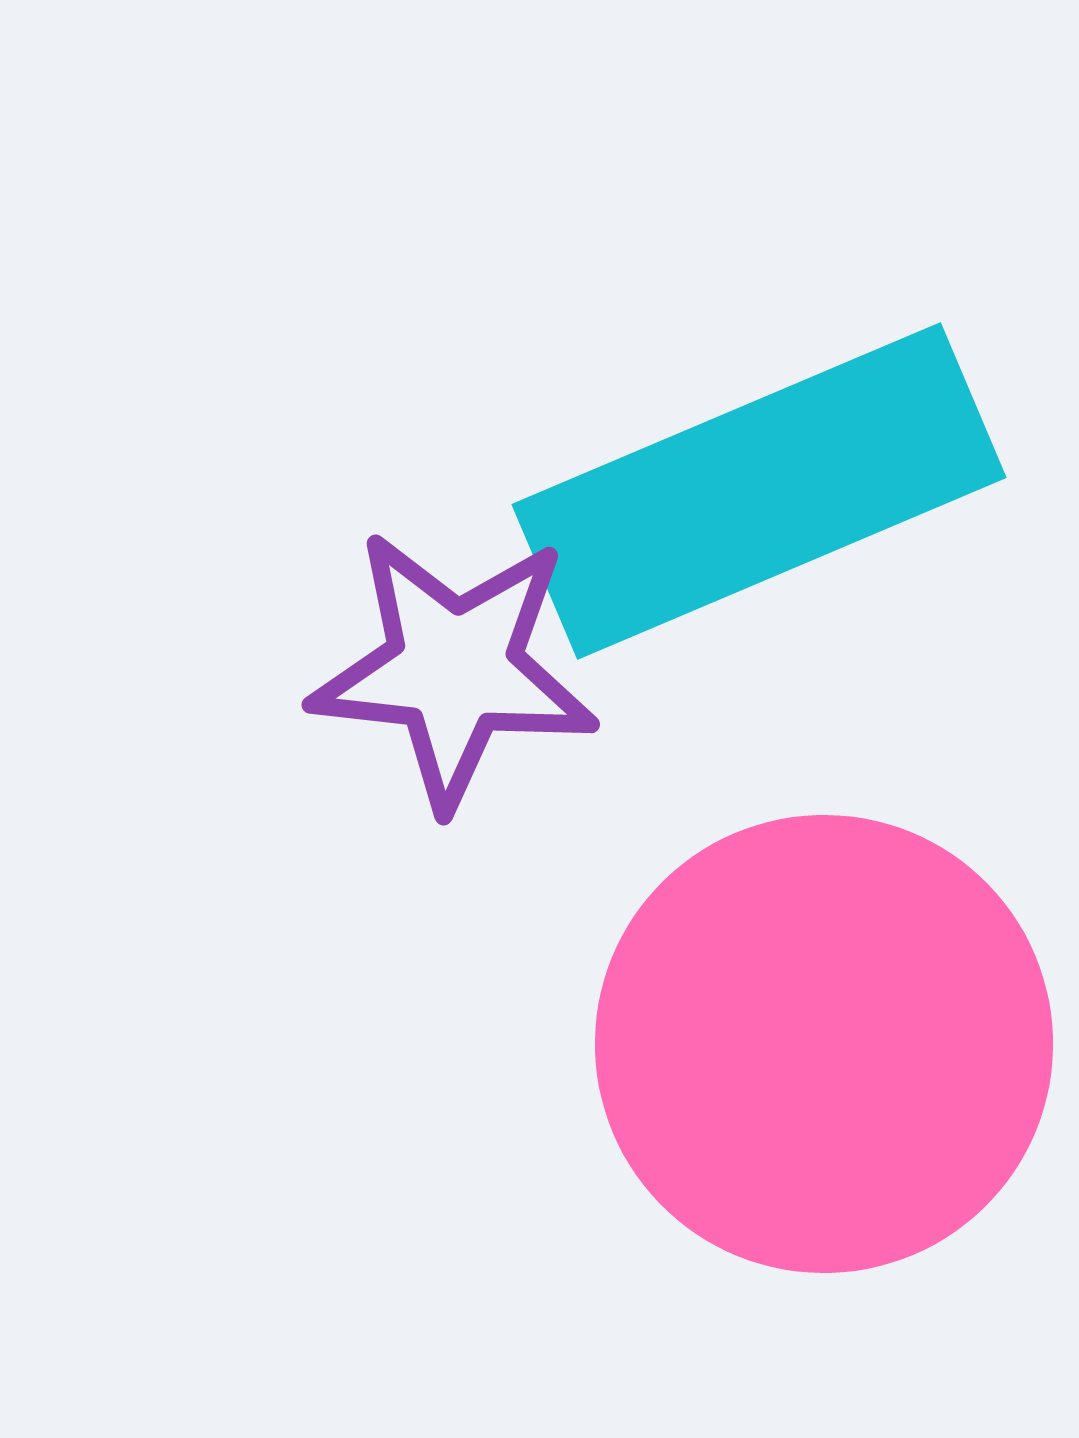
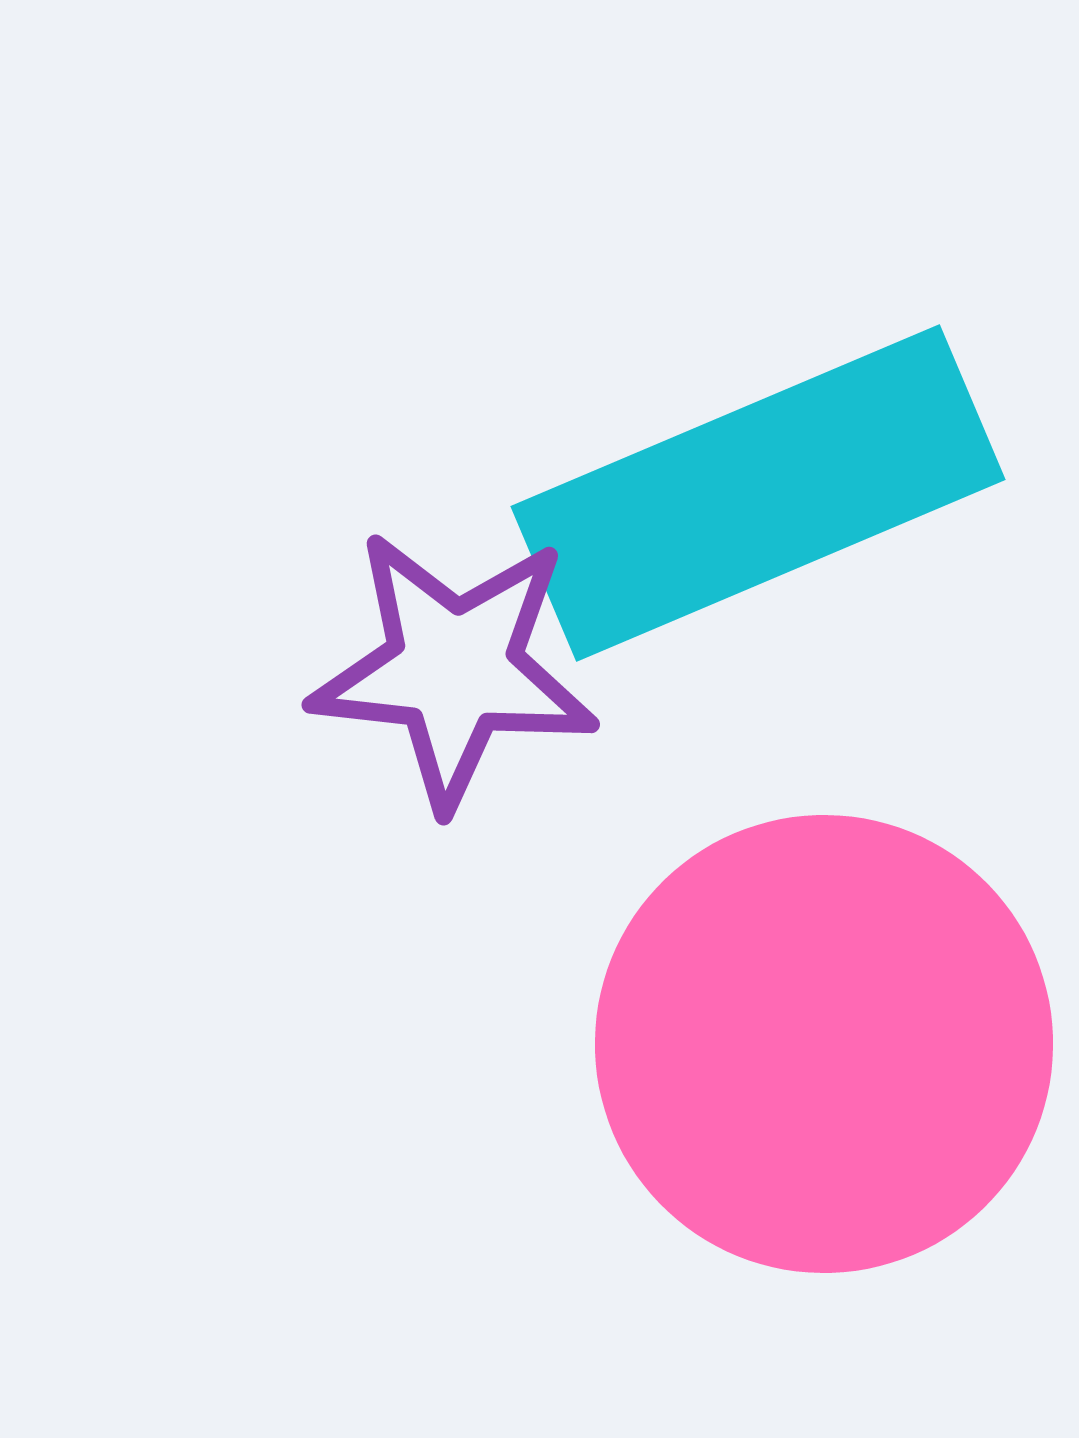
cyan rectangle: moved 1 px left, 2 px down
